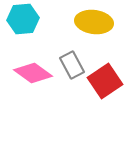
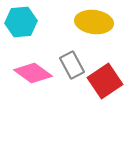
cyan hexagon: moved 2 px left, 3 px down
